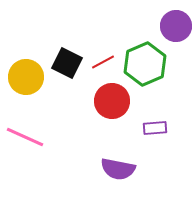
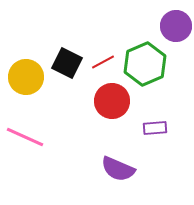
purple semicircle: rotated 12 degrees clockwise
